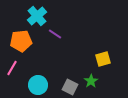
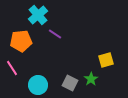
cyan cross: moved 1 px right, 1 px up
yellow square: moved 3 px right, 1 px down
pink line: rotated 63 degrees counterclockwise
green star: moved 2 px up
gray square: moved 4 px up
